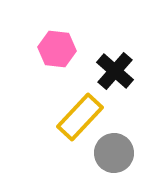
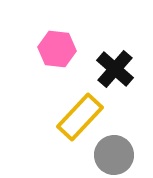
black cross: moved 2 px up
gray circle: moved 2 px down
